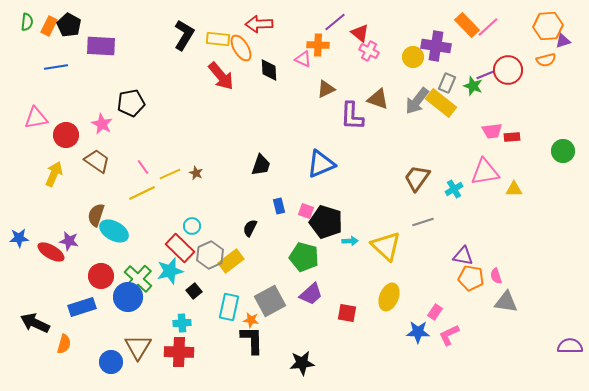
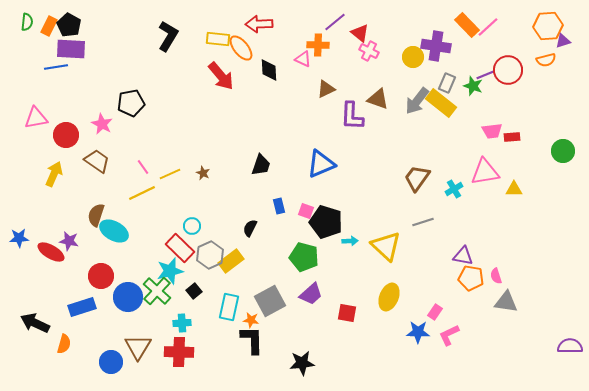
black L-shape at (184, 35): moved 16 px left, 1 px down
purple rectangle at (101, 46): moved 30 px left, 3 px down
orange ellipse at (241, 48): rotated 8 degrees counterclockwise
brown star at (196, 173): moved 7 px right
green cross at (138, 279): moved 19 px right, 12 px down
